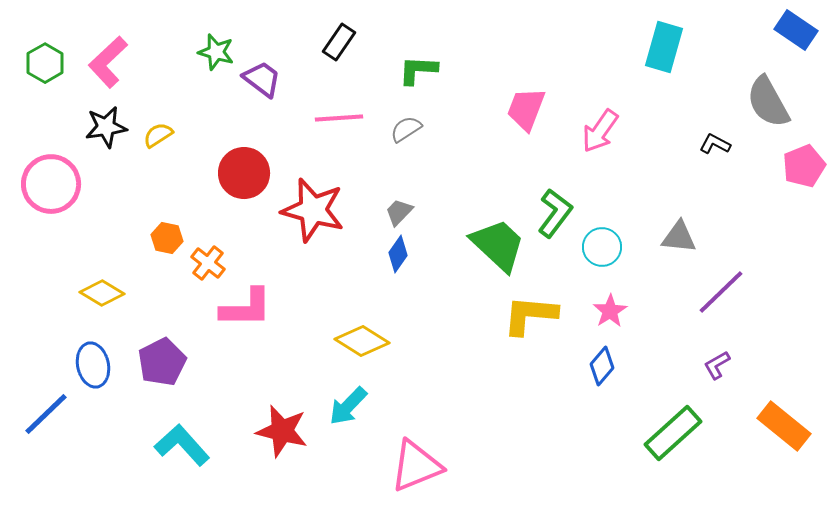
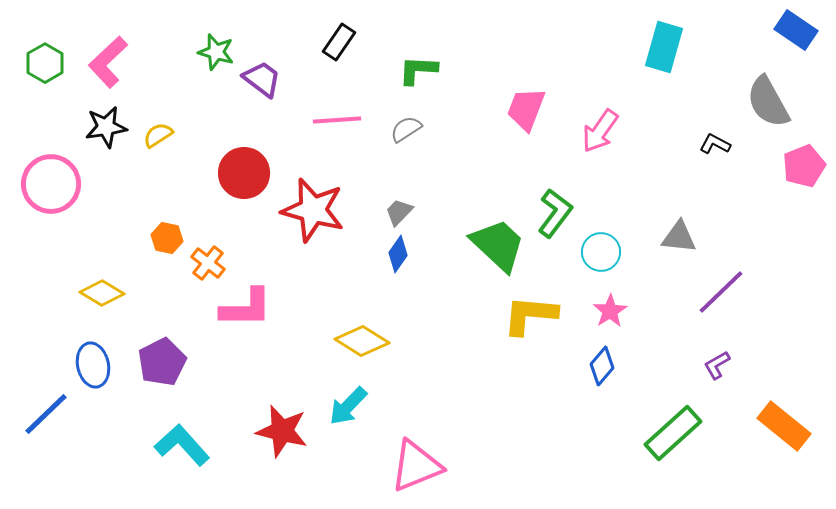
pink line at (339, 118): moved 2 px left, 2 px down
cyan circle at (602, 247): moved 1 px left, 5 px down
